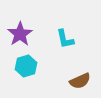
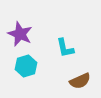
purple star: rotated 15 degrees counterclockwise
cyan L-shape: moved 9 px down
